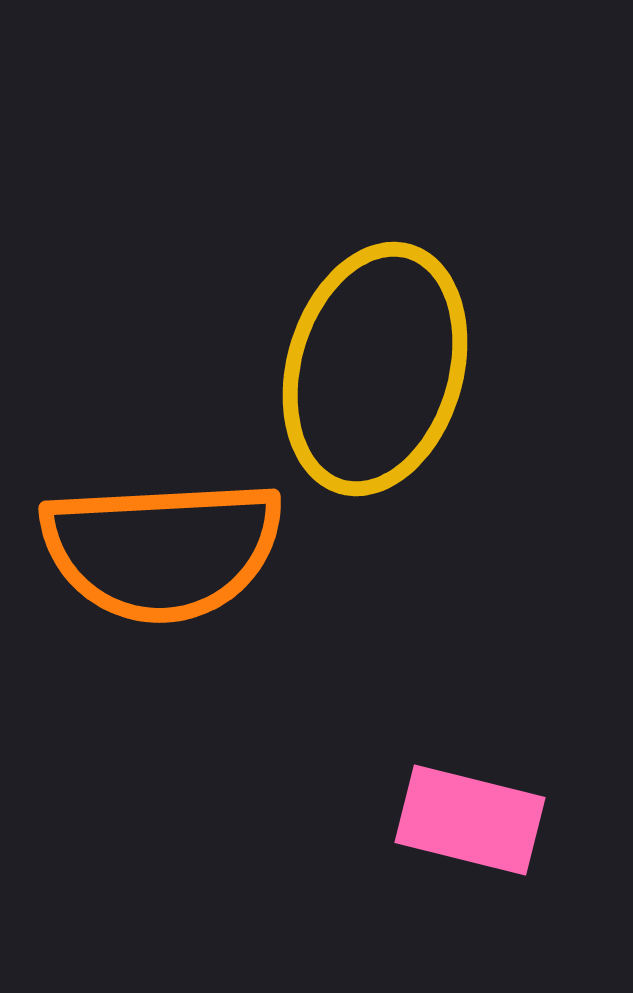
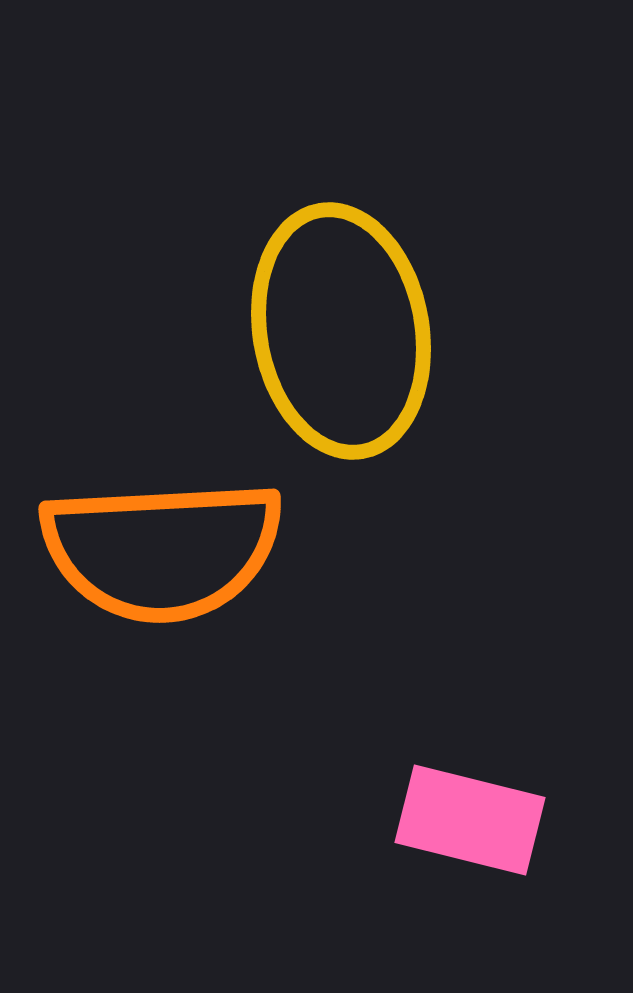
yellow ellipse: moved 34 px left, 38 px up; rotated 26 degrees counterclockwise
